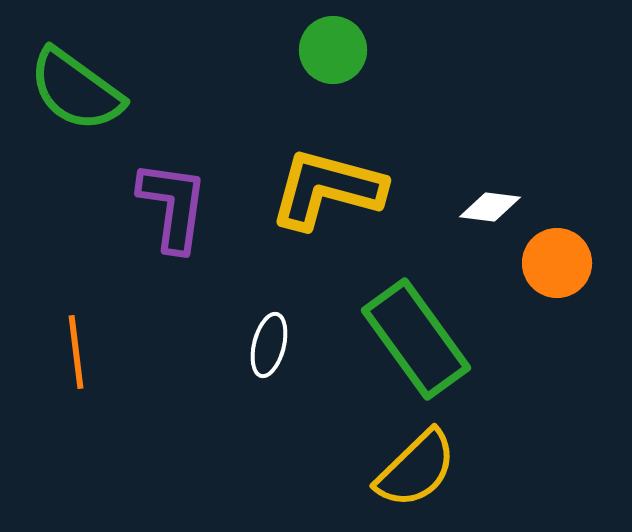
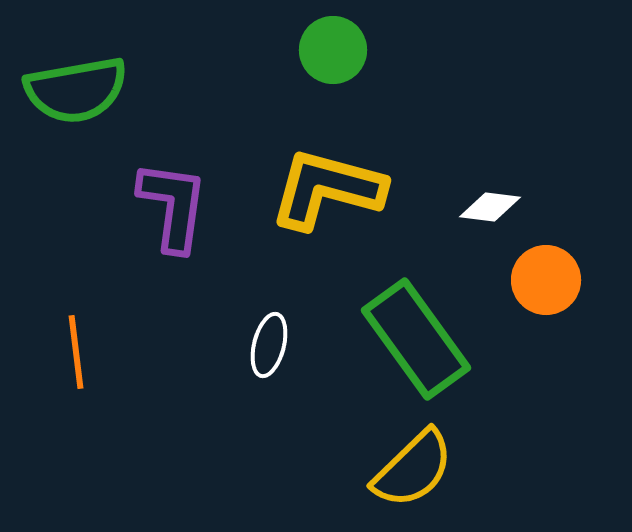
green semicircle: rotated 46 degrees counterclockwise
orange circle: moved 11 px left, 17 px down
yellow semicircle: moved 3 px left
